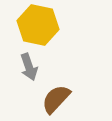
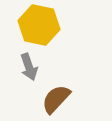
yellow hexagon: moved 1 px right
